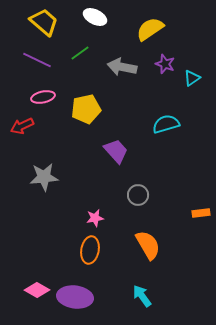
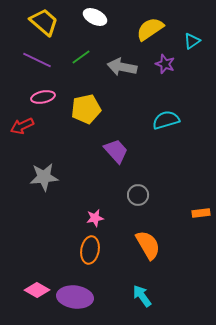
green line: moved 1 px right, 4 px down
cyan triangle: moved 37 px up
cyan semicircle: moved 4 px up
